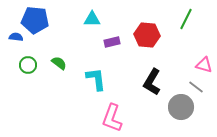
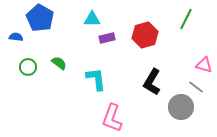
blue pentagon: moved 5 px right, 2 px up; rotated 24 degrees clockwise
red hexagon: moved 2 px left; rotated 20 degrees counterclockwise
purple rectangle: moved 5 px left, 4 px up
green circle: moved 2 px down
